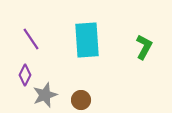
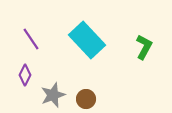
cyan rectangle: rotated 39 degrees counterclockwise
gray star: moved 8 px right
brown circle: moved 5 px right, 1 px up
